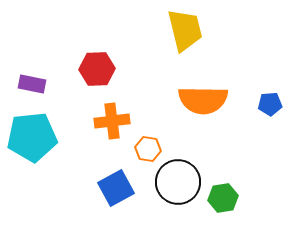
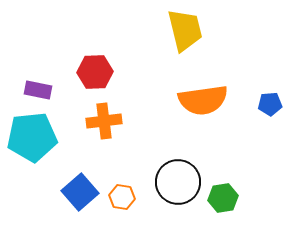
red hexagon: moved 2 px left, 3 px down
purple rectangle: moved 6 px right, 6 px down
orange semicircle: rotated 9 degrees counterclockwise
orange cross: moved 8 px left
orange hexagon: moved 26 px left, 48 px down
blue square: moved 36 px left, 4 px down; rotated 12 degrees counterclockwise
